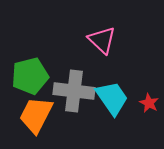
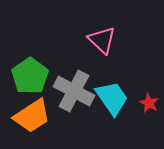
green pentagon: rotated 21 degrees counterclockwise
gray cross: rotated 21 degrees clockwise
orange trapezoid: moved 4 px left, 1 px down; rotated 150 degrees counterclockwise
